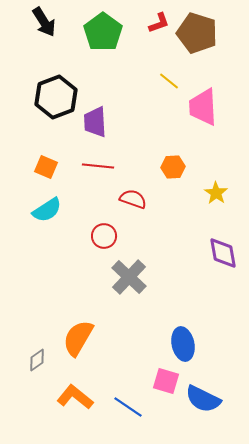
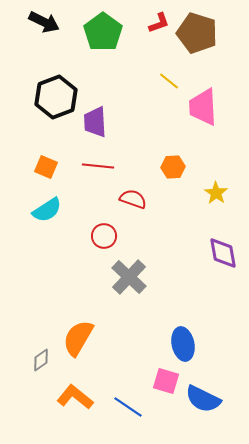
black arrow: rotated 32 degrees counterclockwise
gray diamond: moved 4 px right
